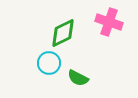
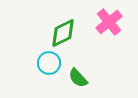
pink cross: rotated 32 degrees clockwise
green semicircle: rotated 20 degrees clockwise
